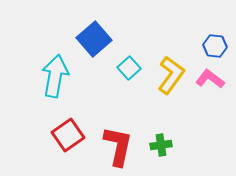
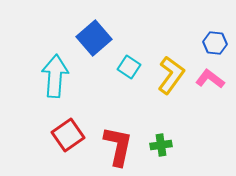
blue square: moved 1 px up
blue hexagon: moved 3 px up
cyan square: moved 1 px up; rotated 15 degrees counterclockwise
cyan arrow: rotated 6 degrees counterclockwise
